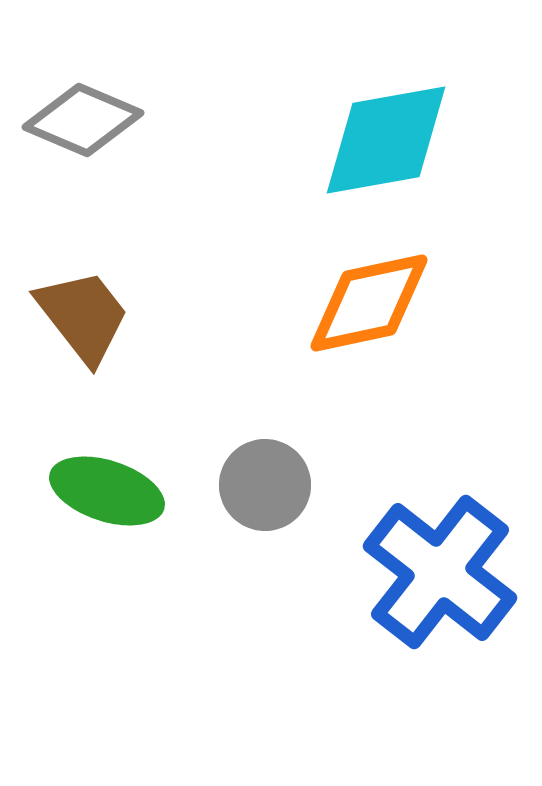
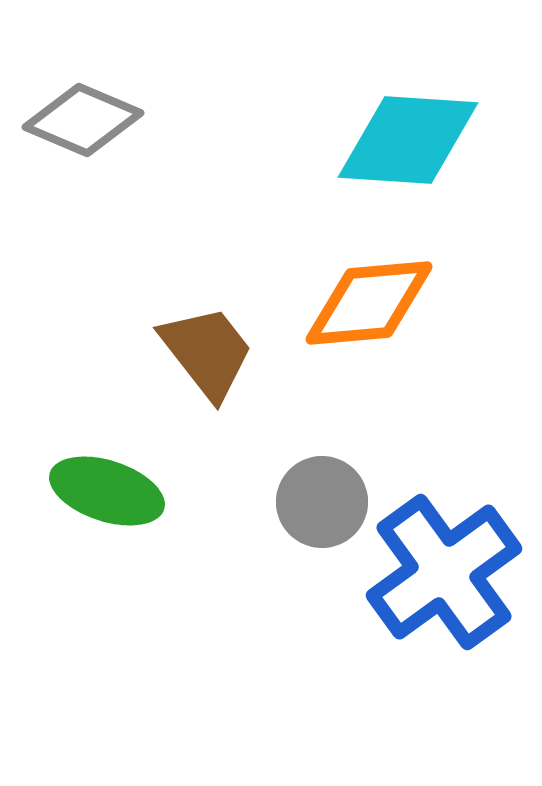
cyan diamond: moved 22 px right; rotated 14 degrees clockwise
orange diamond: rotated 7 degrees clockwise
brown trapezoid: moved 124 px right, 36 px down
gray circle: moved 57 px right, 17 px down
blue cross: moved 4 px right; rotated 16 degrees clockwise
